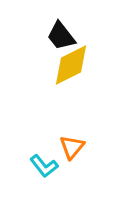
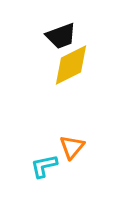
black trapezoid: rotated 72 degrees counterclockwise
cyan L-shape: rotated 116 degrees clockwise
